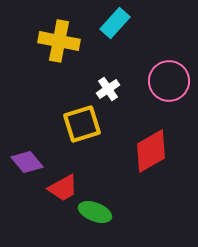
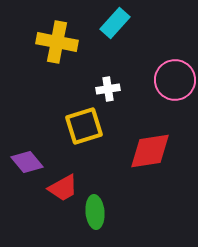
yellow cross: moved 2 px left, 1 px down
pink circle: moved 6 px right, 1 px up
white cross: rotated 25 degrees clockwise
yellow square: moved 2 px right, 2 px down
red diamond: moved 1 px left; rotated 21 degrees clockwise
green ellipse: rotated 64 degrees clockwise
